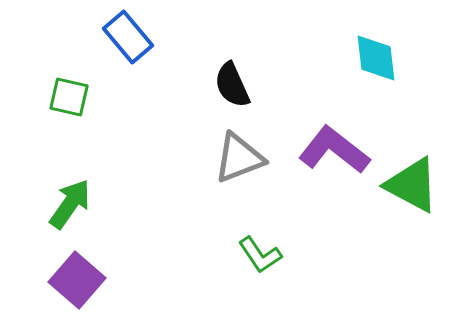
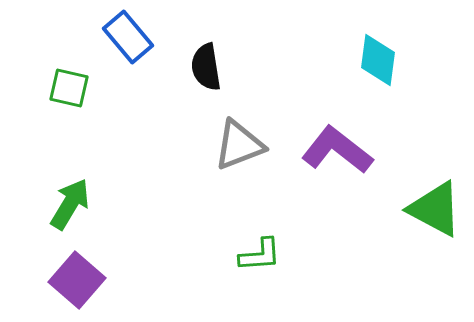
cyan diamond: moved 2 px right, 2 px down; rotated 14 degrees clockwise
black semicircle: moved 26 px left, 18 px up; rotated 15 degrees clockwise
green square: moved 9 px up
purple L-shape: moved 3 px right
gray triangle: moved 13 px up
green triangle: moved 23 px right, 24 px down
green arrow: rotated 4 degrees counterclockwise
green L-shape: rotated 60 degrees counterclockwise
